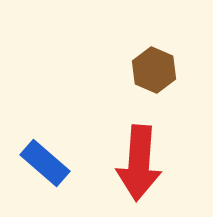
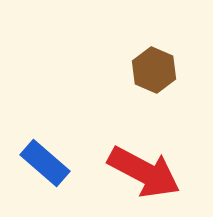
red arrow: moved 5 px right, 9 px down; rotated 66 degrees counterclockwise
